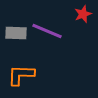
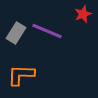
gray rectangle: rotated 60 degrees counterclockwise
